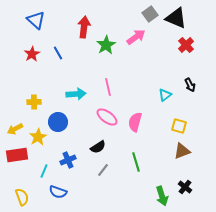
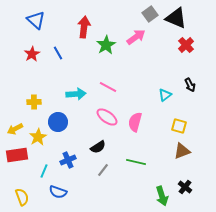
pink line: rotated 48 degrees counterclockwise
green line: rotated 60 degrees counterclockwise
